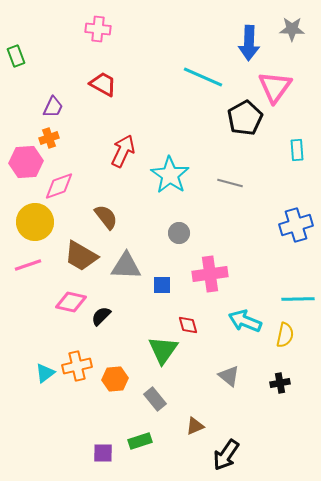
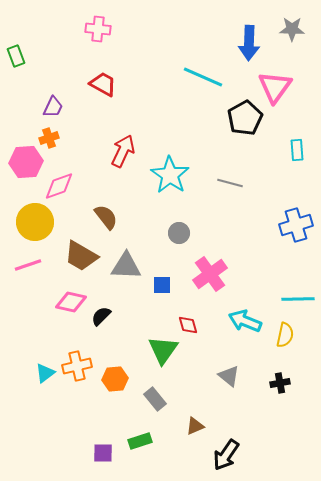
pink cross at (210, 274): rotated 28 degrees counterclockwise
